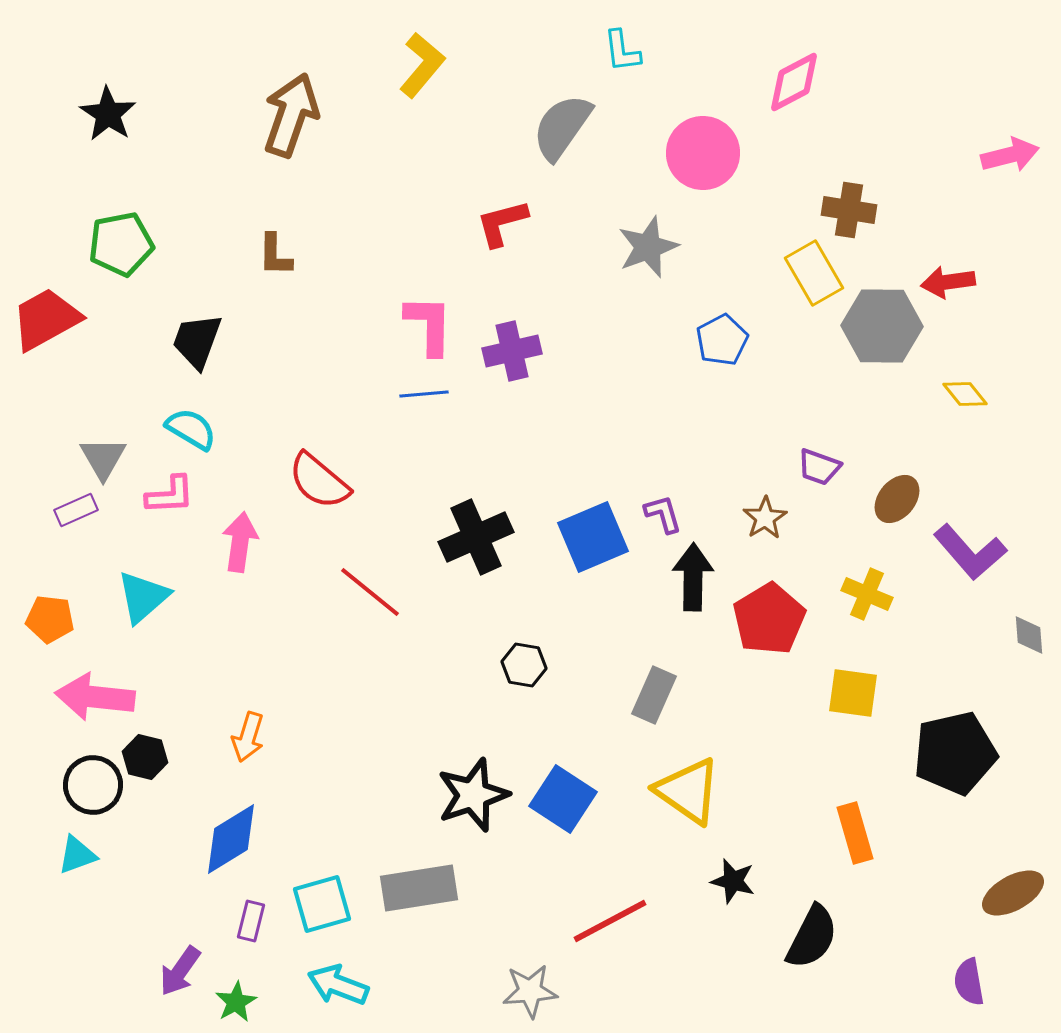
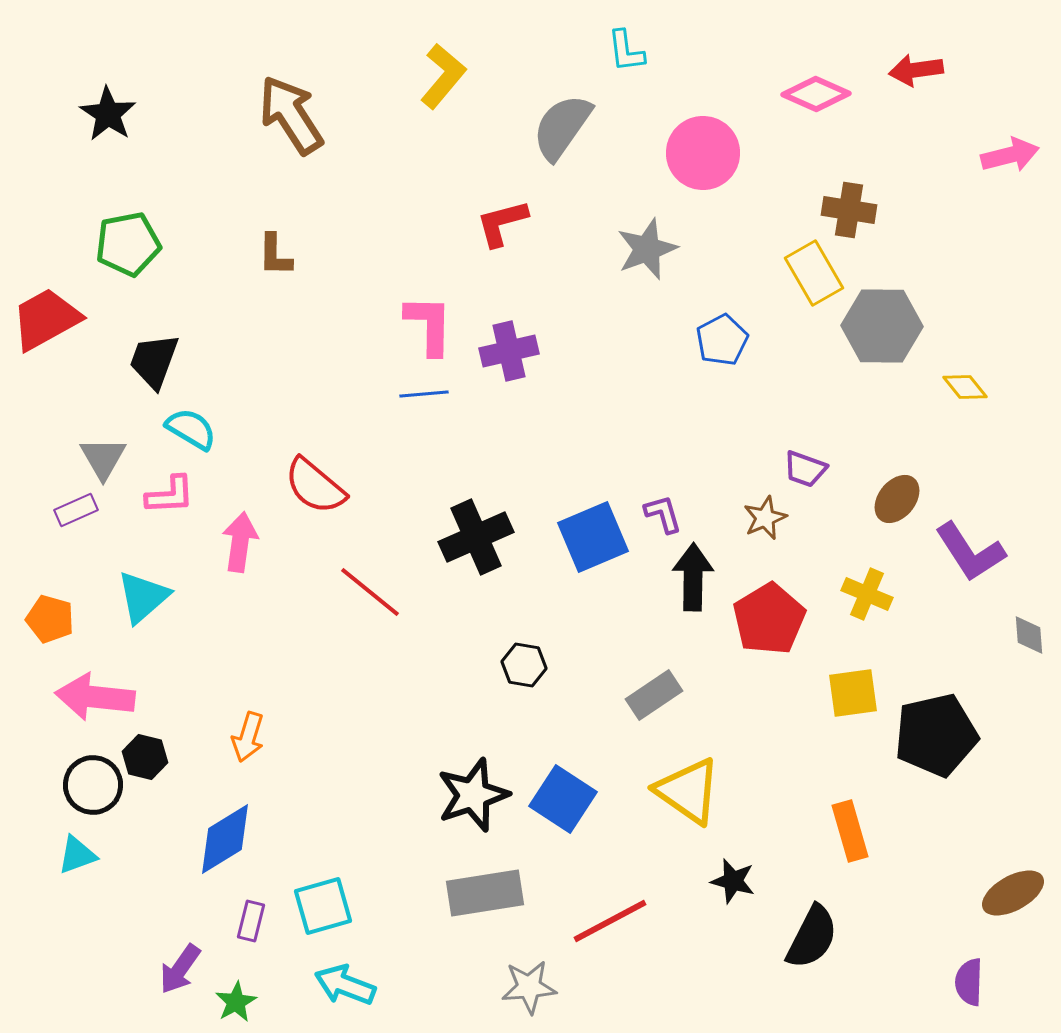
cyan L-shape at (622, 51): moved 4 px right
yellow L-shape at (422, 65): moved 21 px right, 11 px down
pink diamond at (794, 82): moved 22 px right, 12 px down; rotated 52 degrees clockwise
brown arrow at (291, 115): rotated 52 degrees counterclockwise
green pentagon at (121, 244): moved 7 px right
gray star at (648, 247): moved 1 px left, 2 px down
red arrow at (948, 282): moved 32 px left, 212 px up
black trapezoid at (197, 341): moved 43 px left, 20 px down
purple cross at (512, 351): moved 3 px left
yellow diamond at (965, 394): moved 7 px up
purple trapezoid at (819, 467): moved 14 px left, 2 px down
red semicircle at (319, 481): moved 4 px left, 5 px down
brown star at (765, 518): rotated 9 degrees clockwise
purple L-shape at (970, 552): rotated 8 degrees clockwise
orange pentagon at (50, 619): rotated 9 degrees clockwise
yellow square at (853, 693): rotated 16 degrees counterclockwise
gray rectangle at (654, 695): rotated 32 degrees clockwise
black pentagon at (955, 753): moved 19 px left, 18 px up
orange rectangle at (855, 833): moved 5 px left, 2 px up
blue diamond at (231, 839): moved 6 px left
gray rectangle at (419, 888): moved 66 px right, 5 px down
cyan square at (322, 904): moved 1 px right, 2 px down
purple arrow at (180, 971): moved 2 px up
purple semicircle at (969, 982): rotated 12 degrees clockwise
cyan arrow at (338, 985): moved 7 px right
gray star at (530, 991): moved 1 px left, 4 px up
